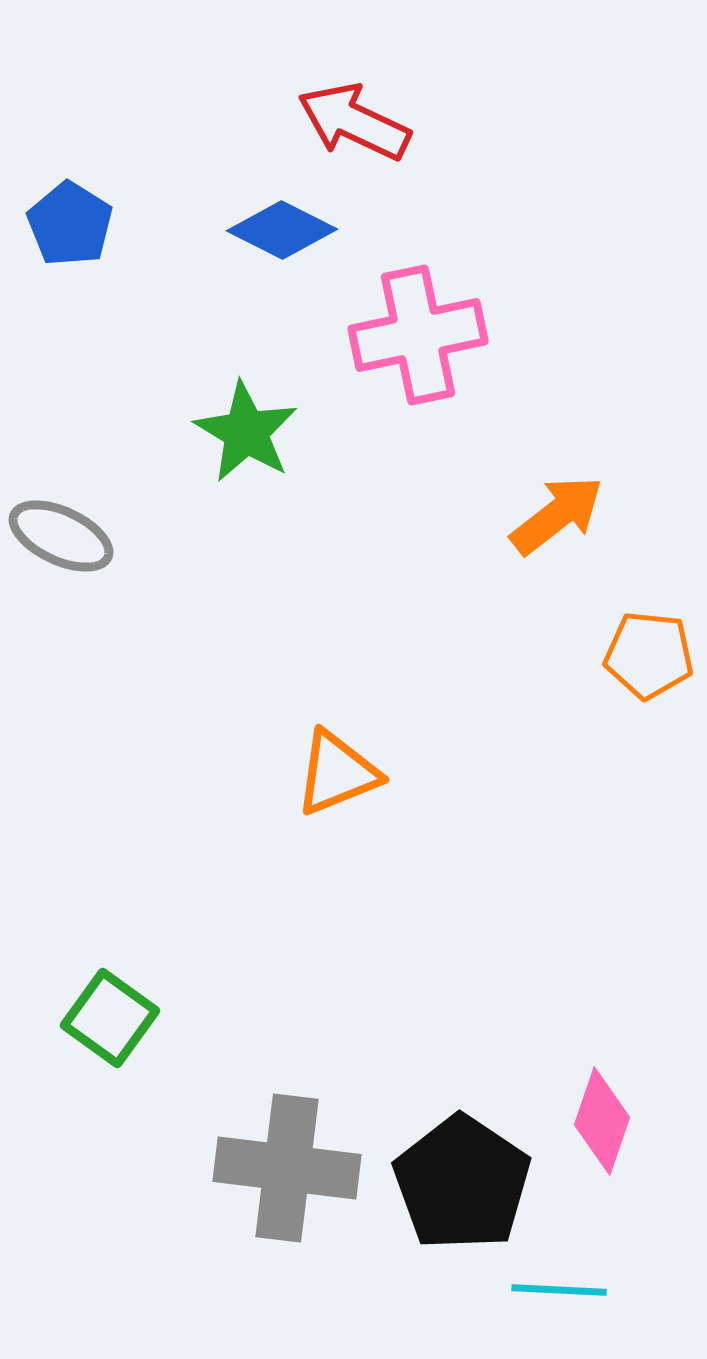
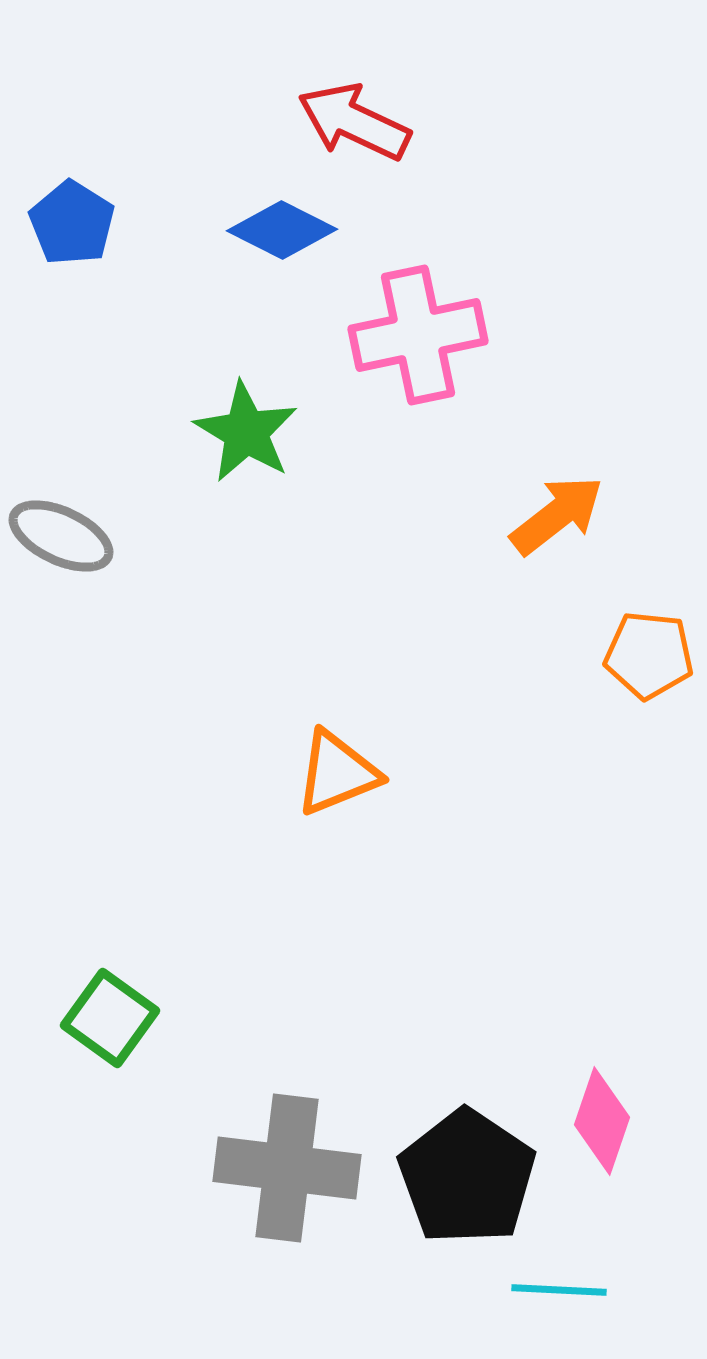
blue pentagon: moved 2 px right, 1 px up
black pentagon: moved 5 px right, 6 px up
